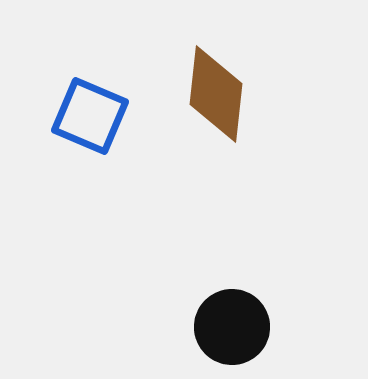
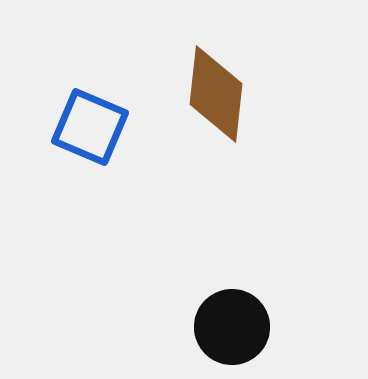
blue square: moved 11 px down
